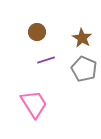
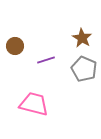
brown circle: moved 22 px left, 14 px down
pink trapezoid: rotated 44 degrees counterclockwise
